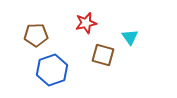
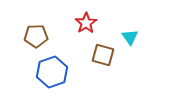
red star: rotated 20 degrees counterclockwise
brown pentagon: moved 1 px down
blue hexagon: moved 2 px down
